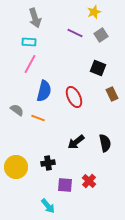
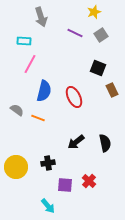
gray arrow: moved 6 px right, 1 px up
cyan rectangle: moved 5 px left, 1 px up
brown rectangle: moved 4 px up
